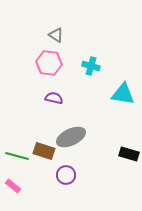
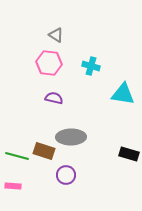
gray ellipse: rotated 24 degrees clockwise
pink rectangle: rotated 35 degrees counterclockwise
